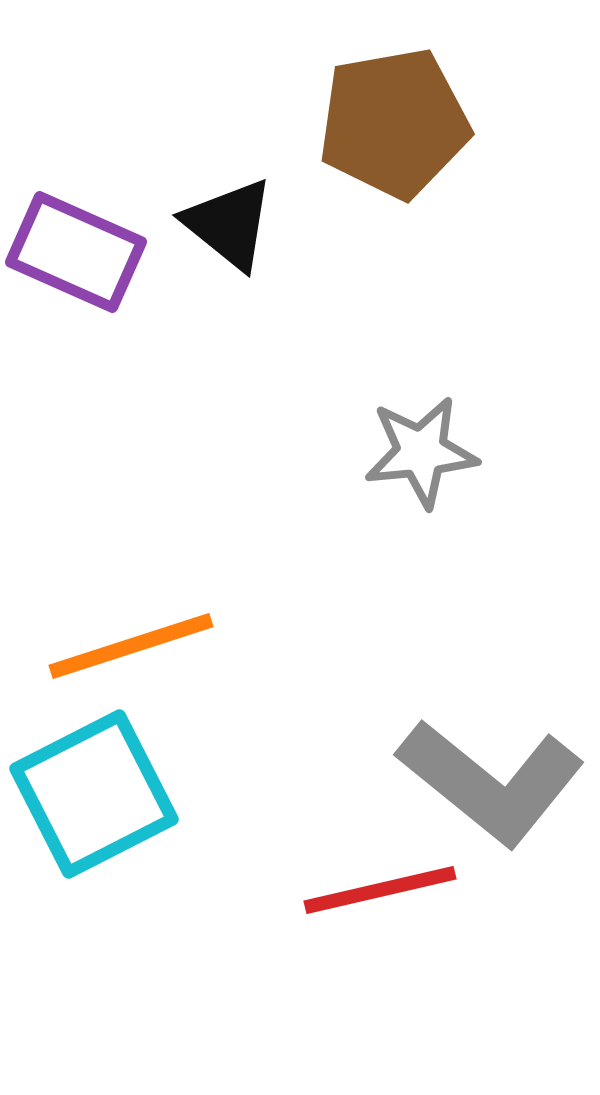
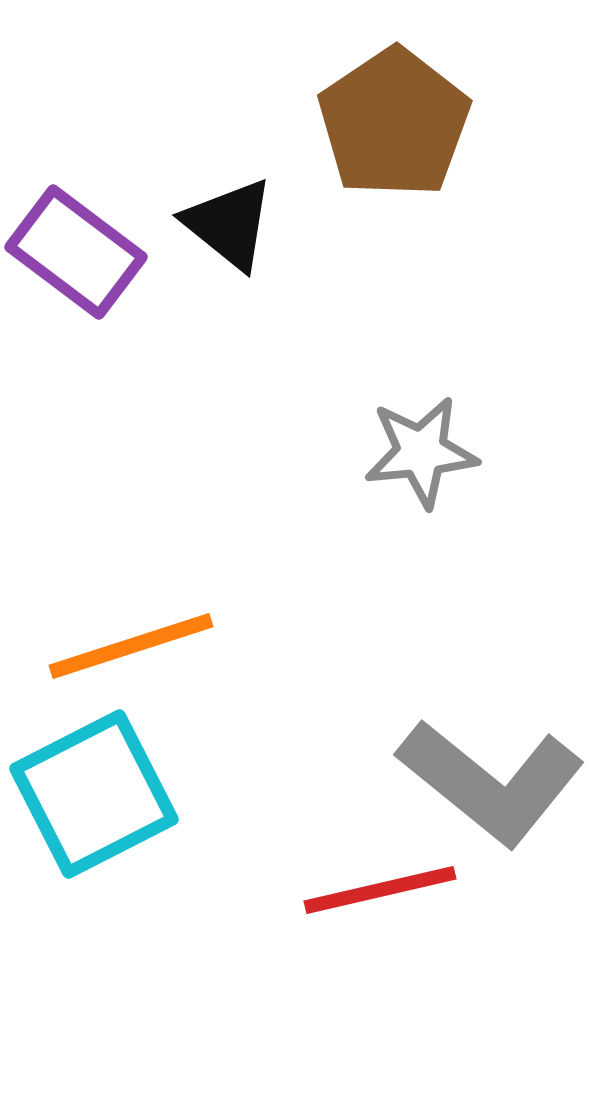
brown pentagon: rotated 24 degrees counterclockwise
purple rectangle: rotated 13 degrees clockwise
